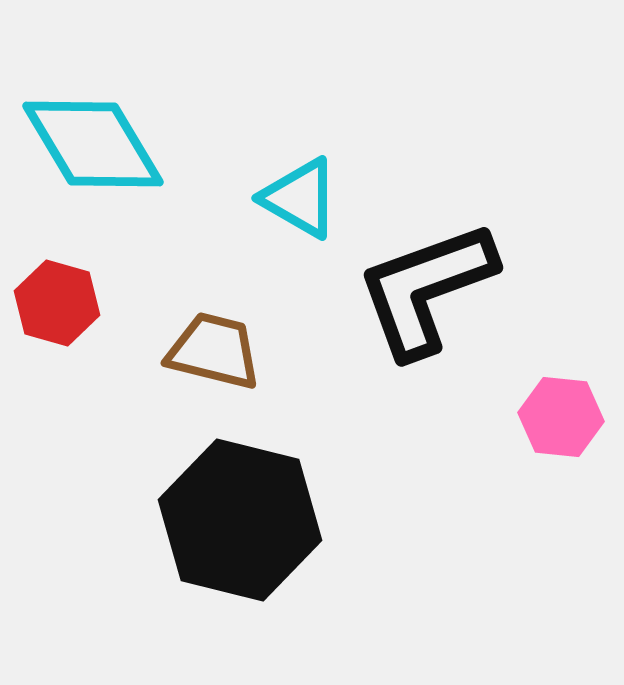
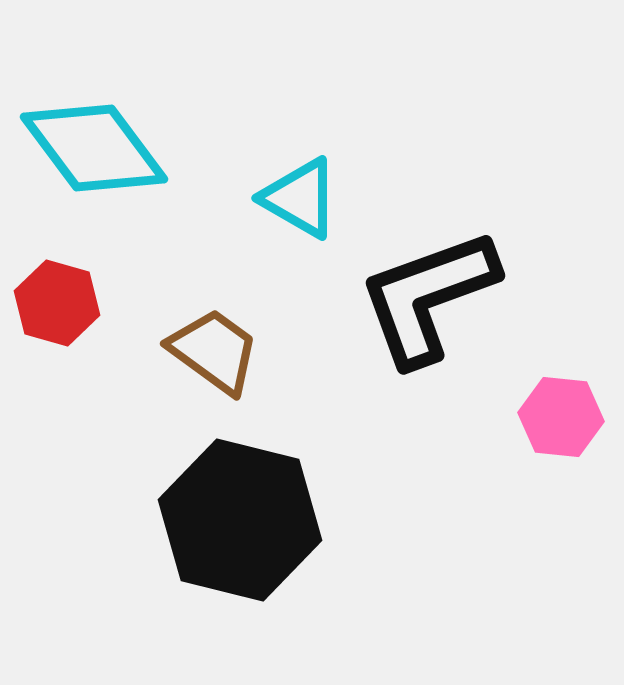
cyan diamond: moved 1 px right, 4 px down; rotated 6 degrees counterclockwise
black L-shape: moved 2 px right, 8 px down
brown trapezoid: rotated 22 degrees clockwise
